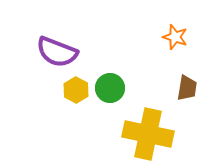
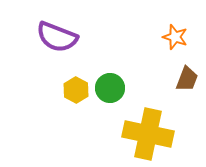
purple semicircle: moved 15 px up
brown trapezoid: moved 9 px up; rotated 12 degrees clockwise
